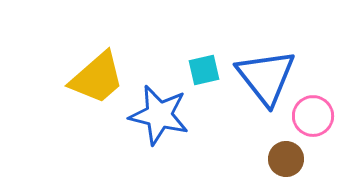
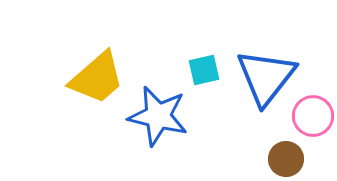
blue triangle: rotated 16 degrees clockwise
blue star: moved 1 px left, 1 px down
